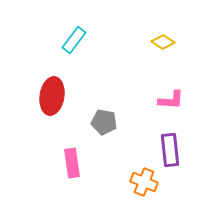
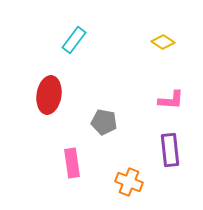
red ellipse: moved 3 px left, 1 px up
orange cross: moved 15 px left
